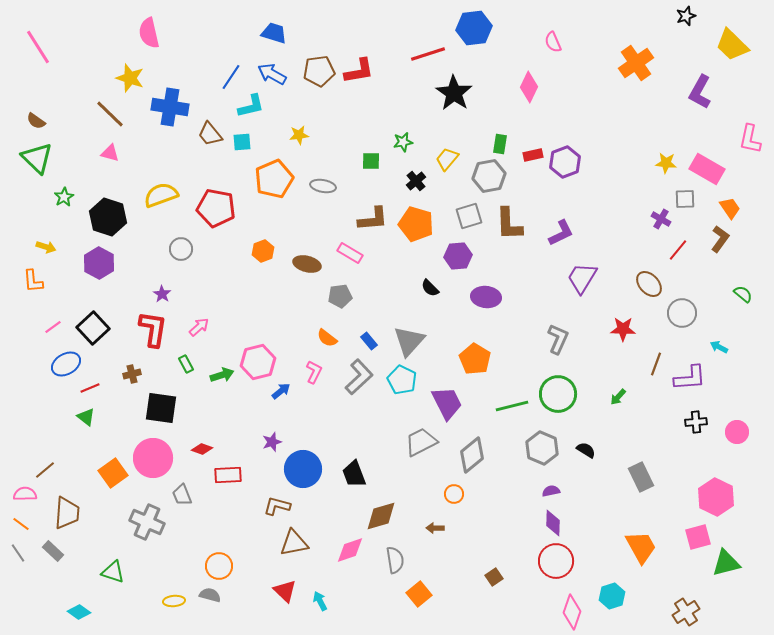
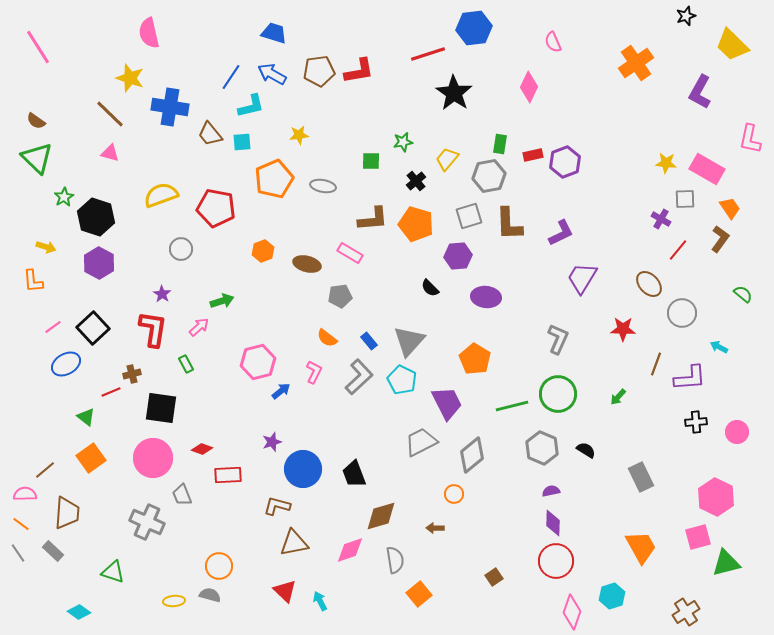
black hexagon at (108, 217): moved 12 px left
green arrow at (222, 375): moved 74 px up
red line at (90, 388): moved 21 px right, 4 px down
orange square at (113, 473): moved 22 px left, 15 px up
